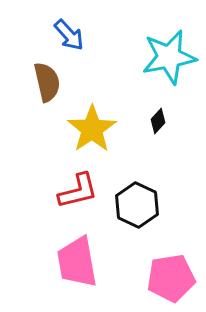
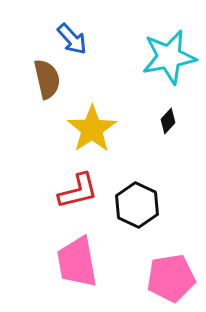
blue arrow: moved 3 px right, 4 px down
brown semicircle: moved 3 px up
black diamond: moved 10 px right
